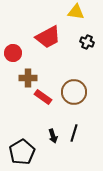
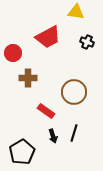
red rectangle: moved 3 px right, 14 px down
